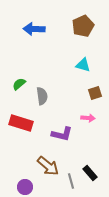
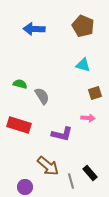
brown pentagon: rotated 25 degrees counterclockwise
green semicircle: moved 1 px right; rotated 56 degrees clockwise
gray semicircle: rotated 24 degrees counterclockwise
red rectangle: moved 2 px left, 2 px down
